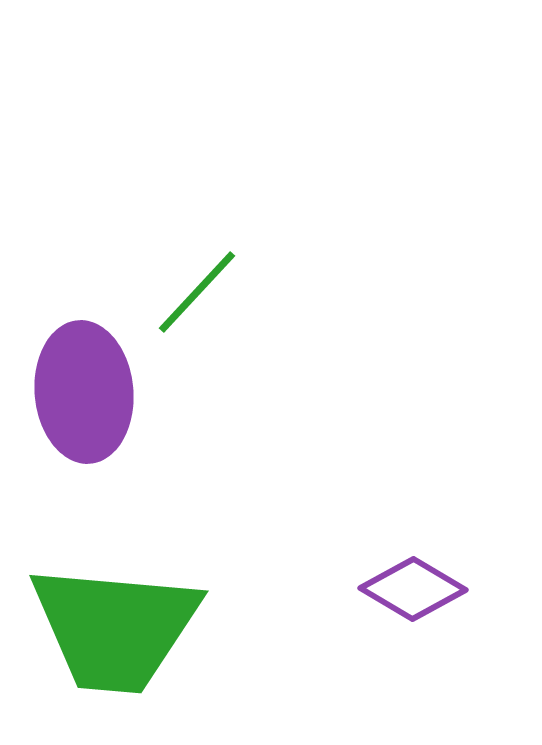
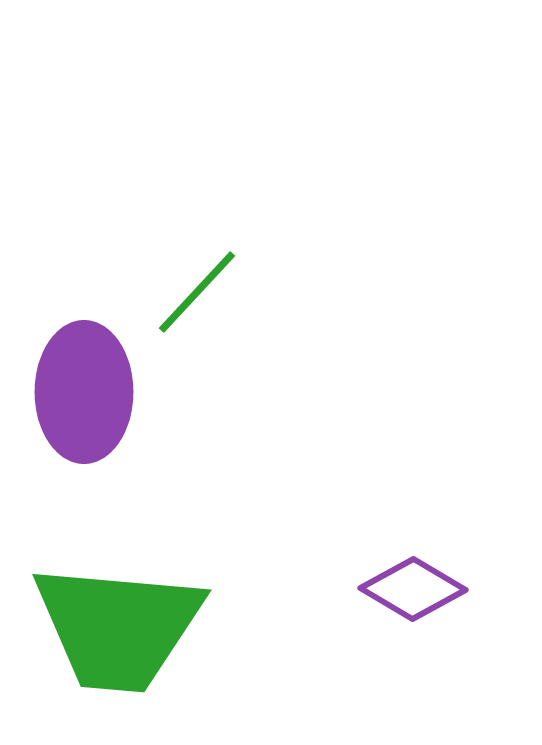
purple ellipse: rotated 5 degrees clockwise
green trapezoid: moved 3 px right, 1 px up
